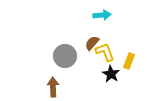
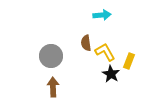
brown semicircle: moved 6 px left; rotated 49 degrees counterclockwise
yellow L-shape: rotated 10 degrees counterclockwise
gray circle: moved 14 px left
